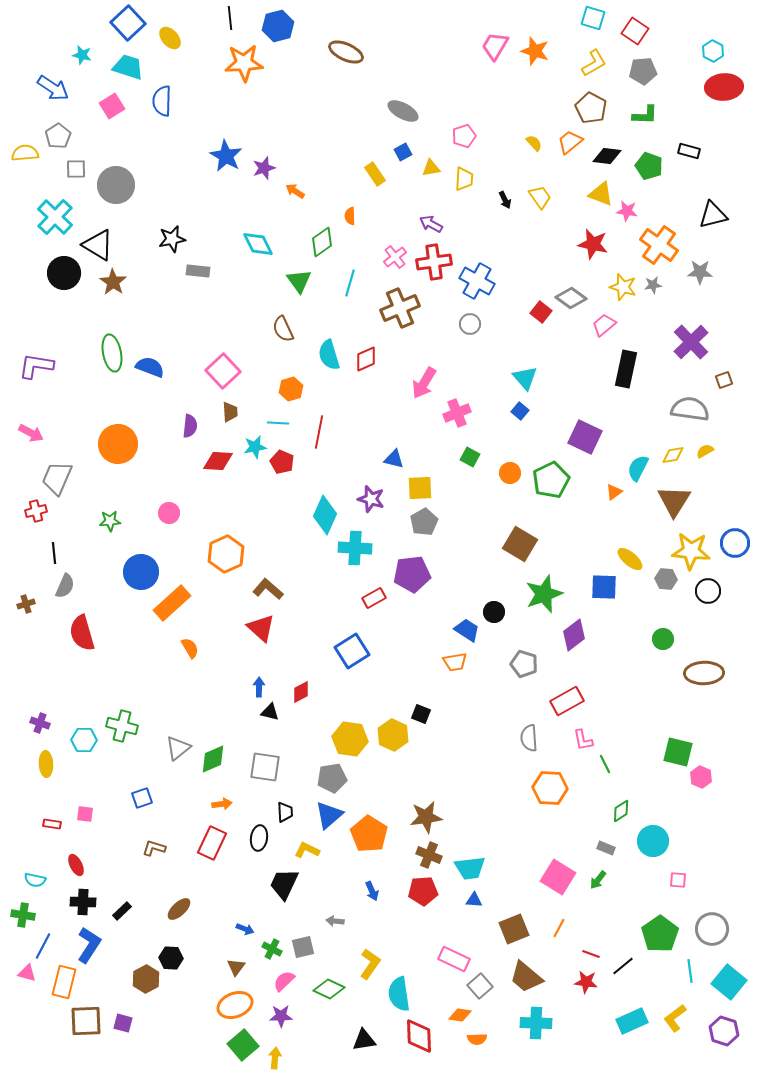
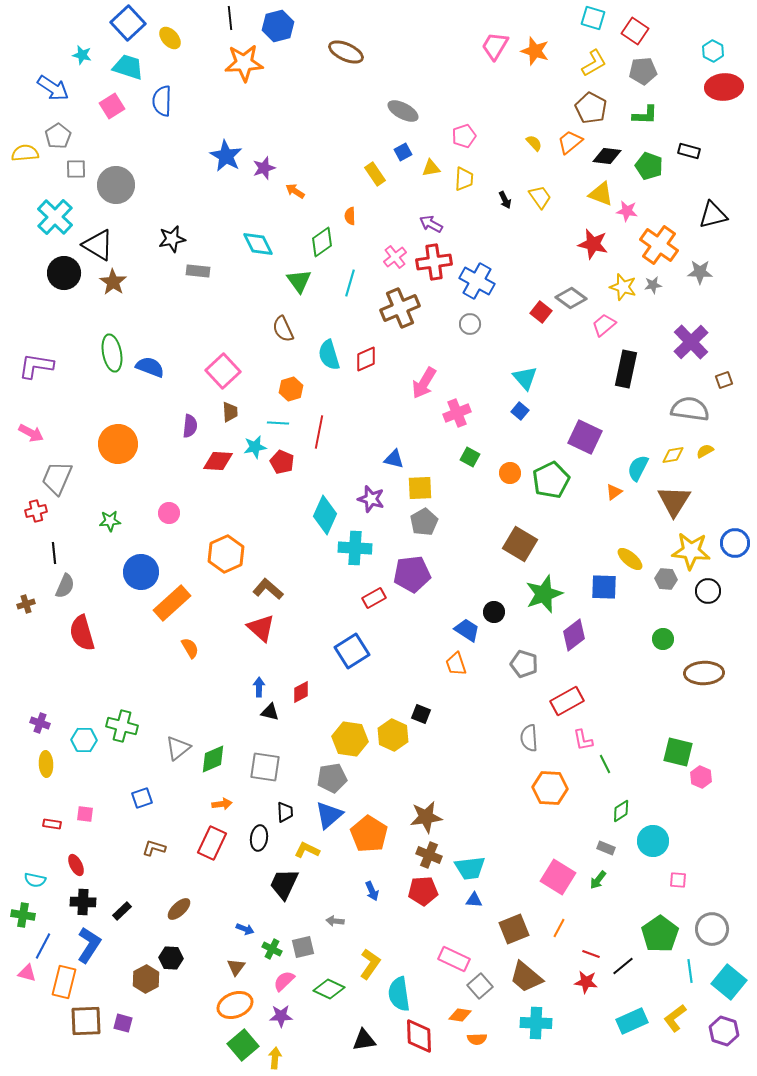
orange trapezoid at (455, 662): moved 1 px right, 2 px down; rotated 80 degrees clockwise
